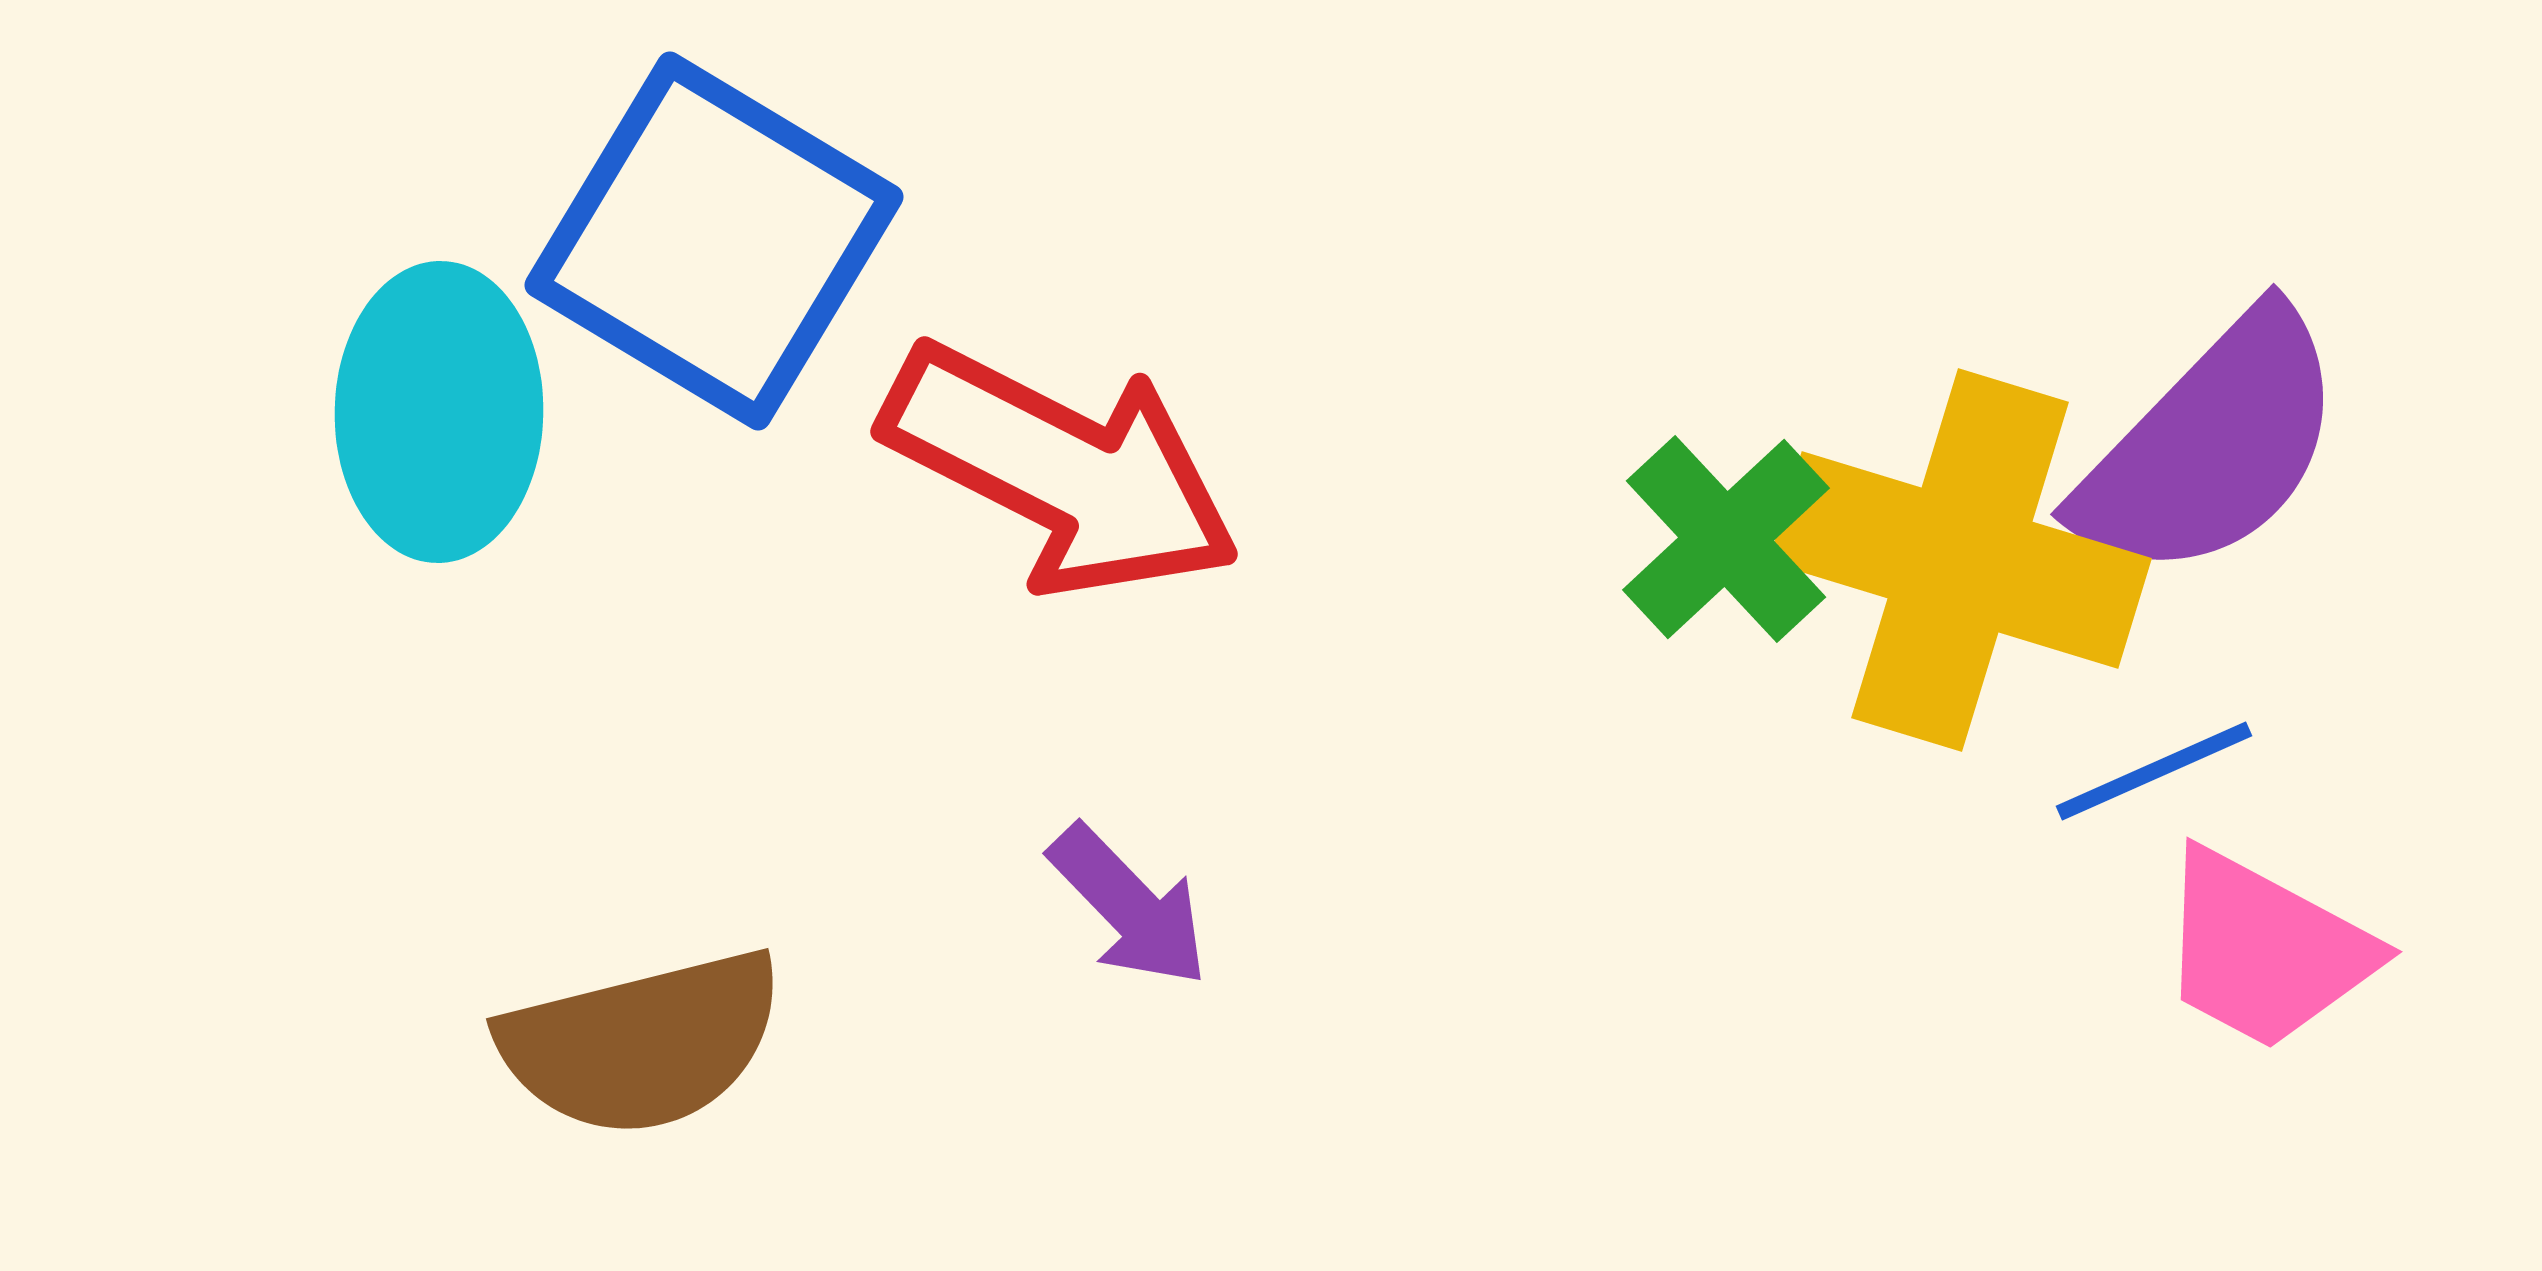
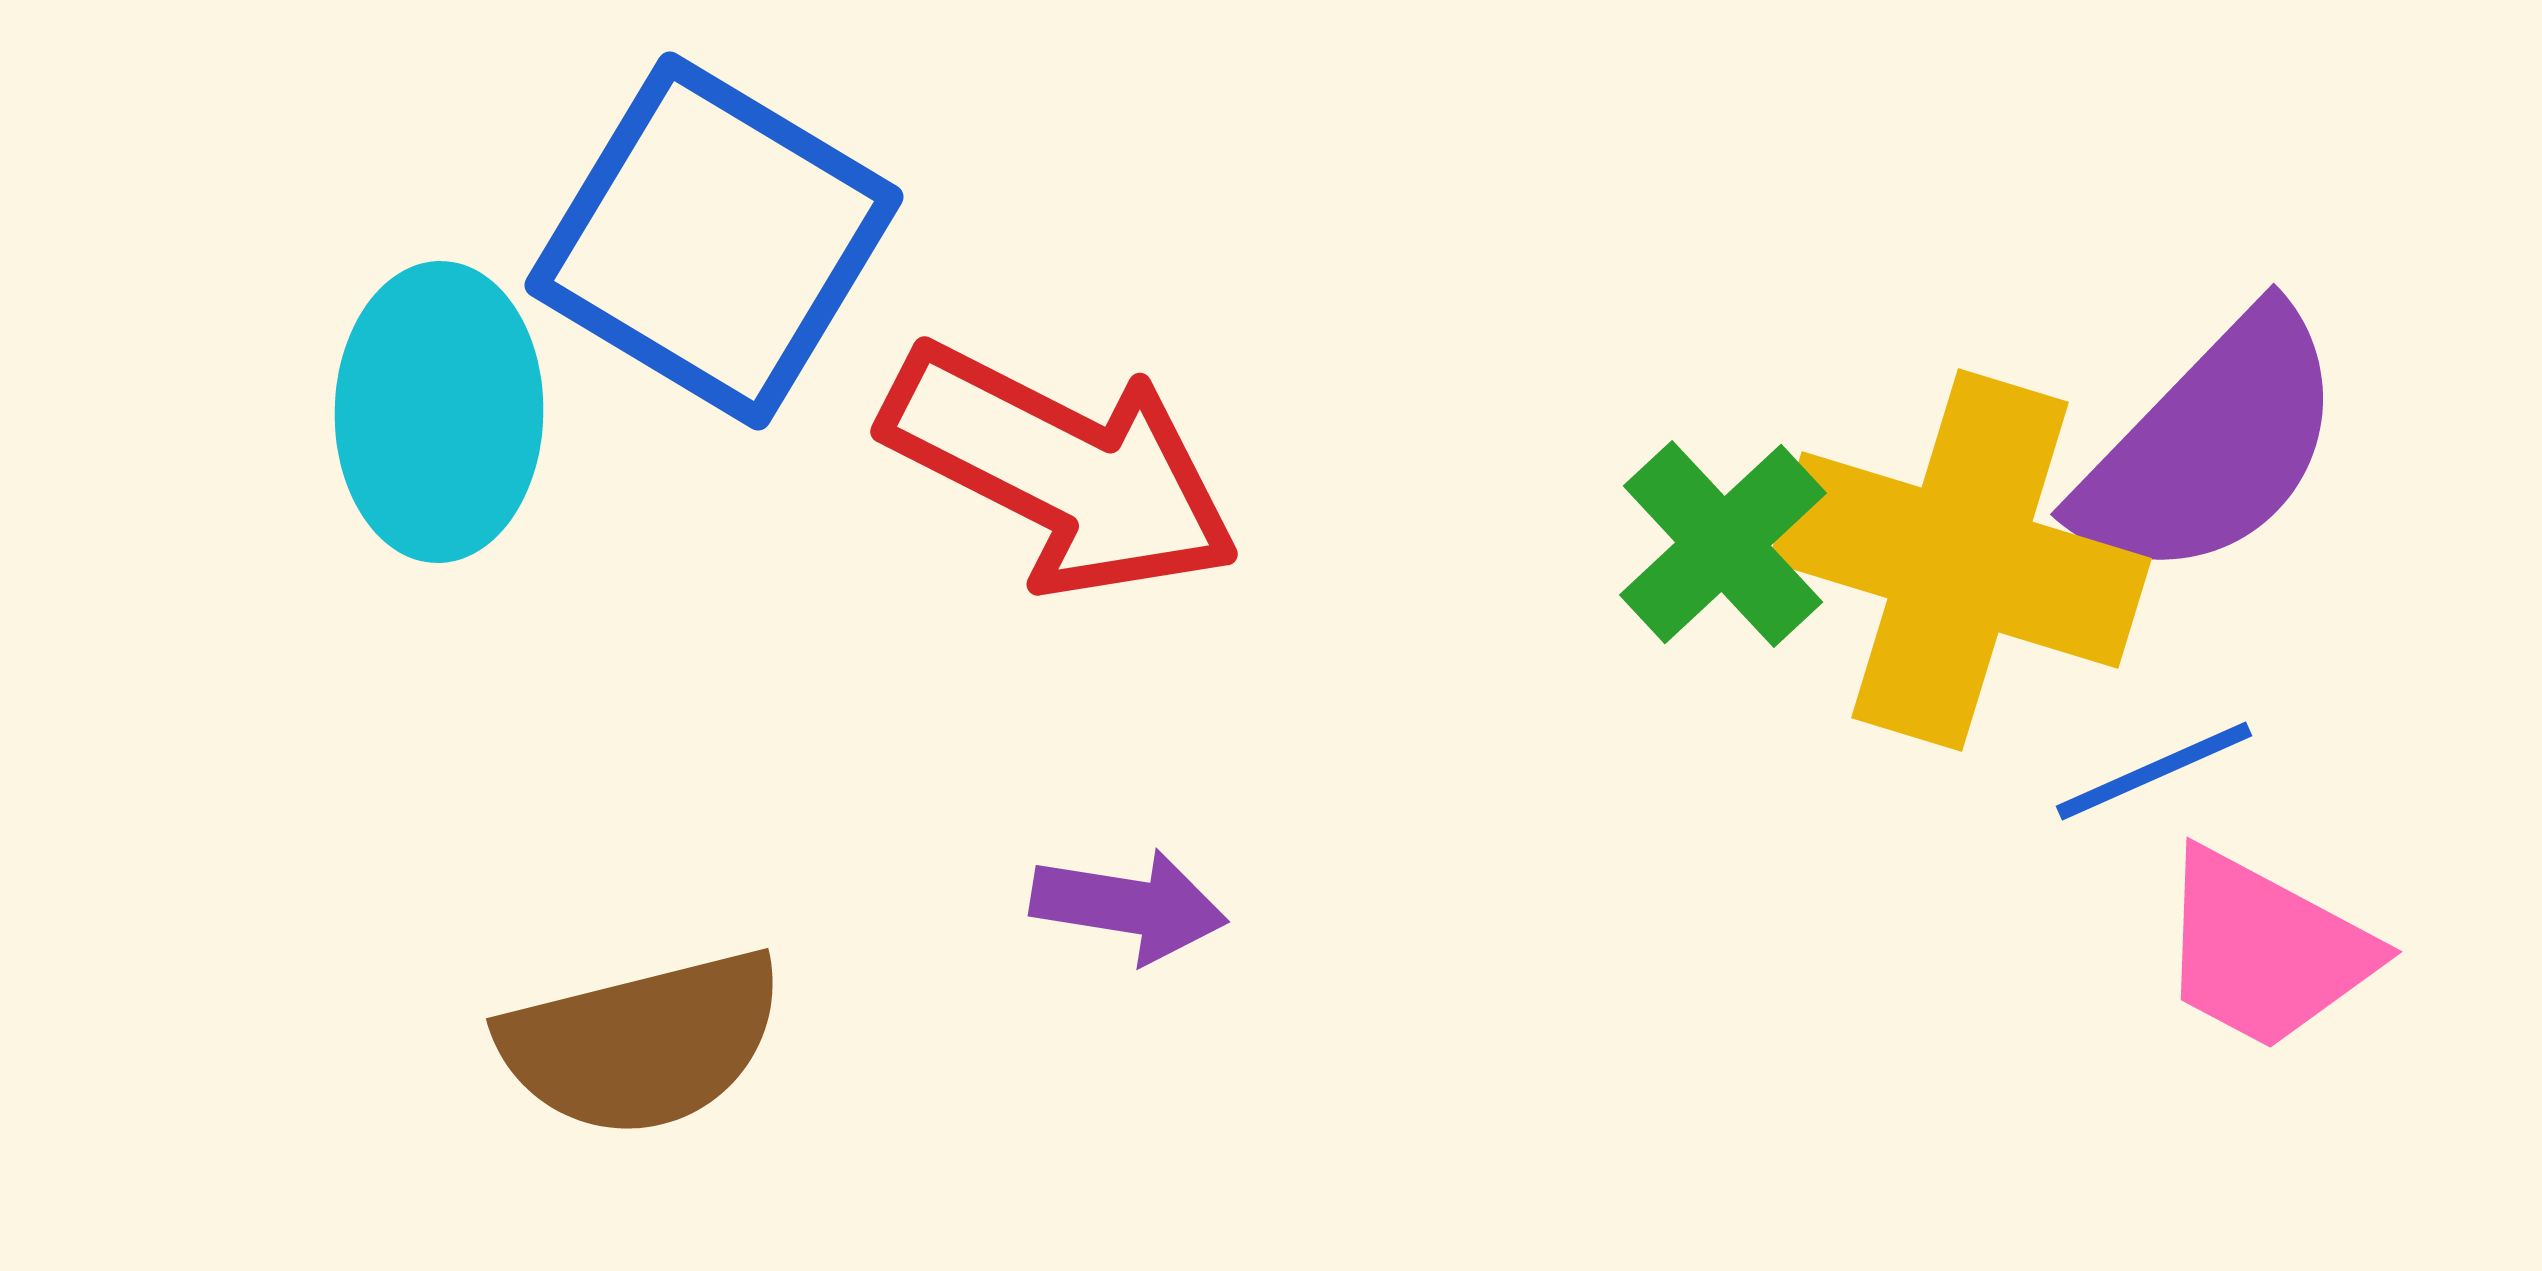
green cross: moved 3 px left, 5 px down
purple arrow: rotated 37 degrees counterclockwise
